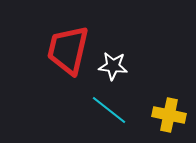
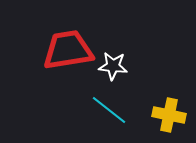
red trapezoid: rotated 68 degrees clockwise
